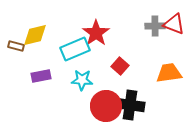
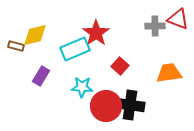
red triangle: moved 4 px right, 5 px up
purple rectangle: rotated 48 degrees counterclockwise
cyan star: moved 7 px down
